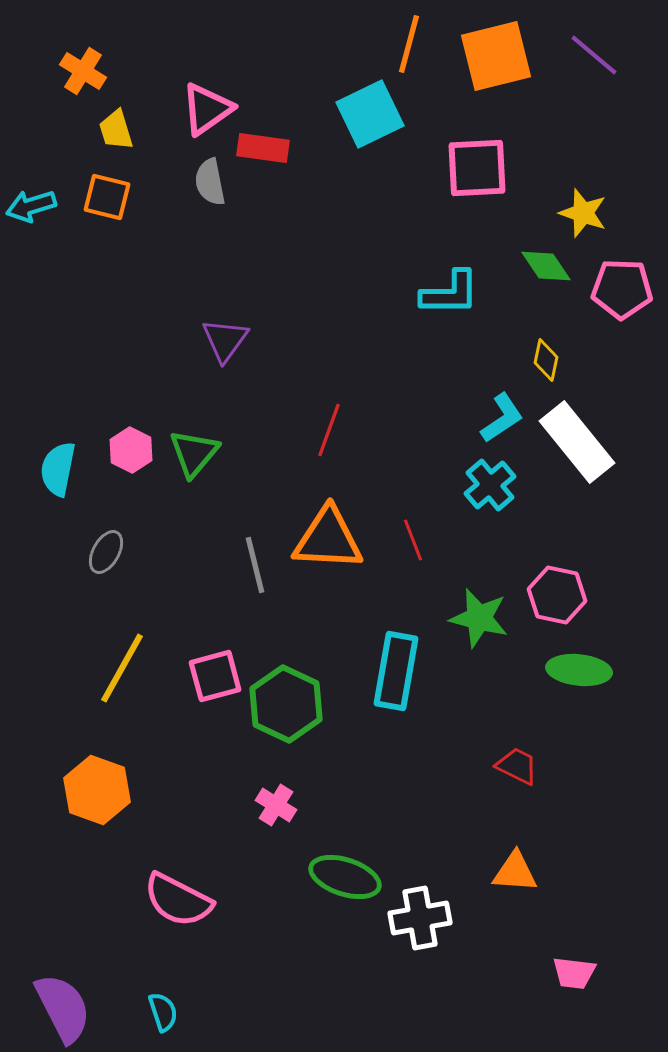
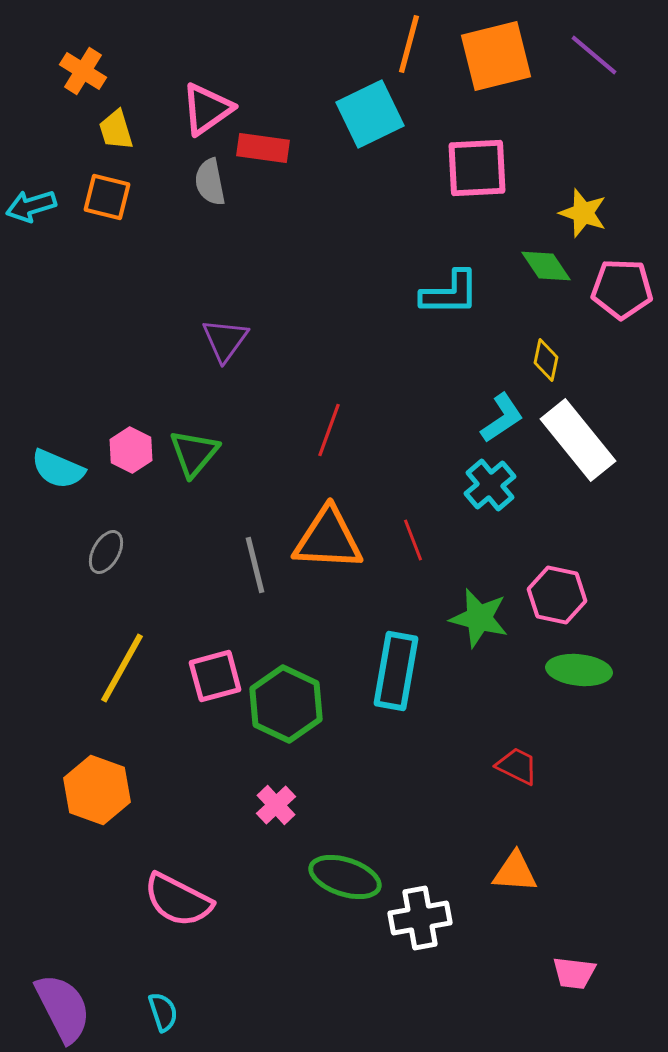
white rectangle at (577, 442): moved 1 px right, 2 px up
cyan semicircle at (58, 469): rotated 78 degrees counterclockwise
pink cross at (276, 805): rotated 15 degrees clockwise
